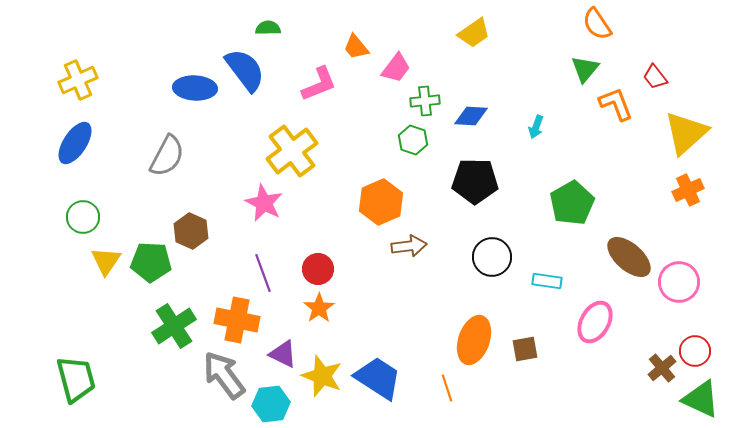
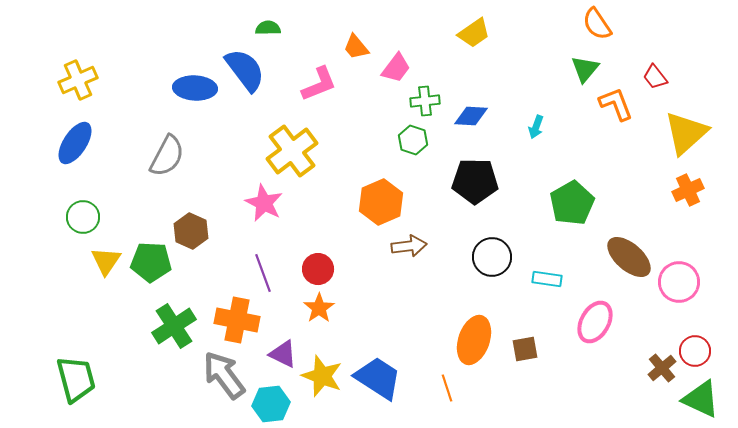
cyan rectangle at (547, 281): moved 2 px up
